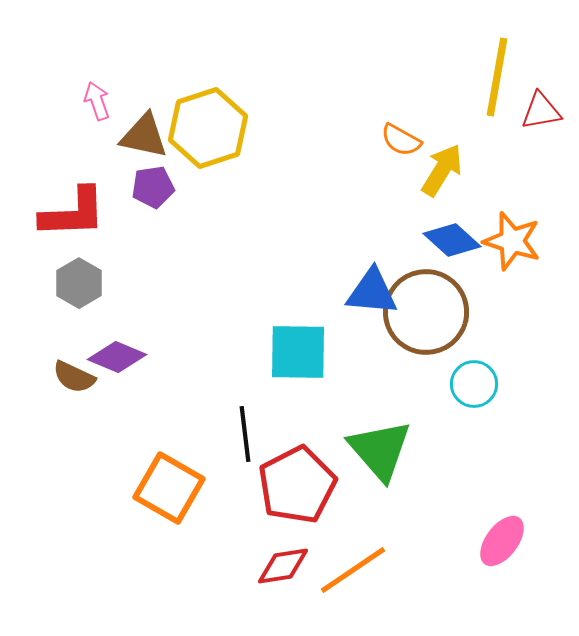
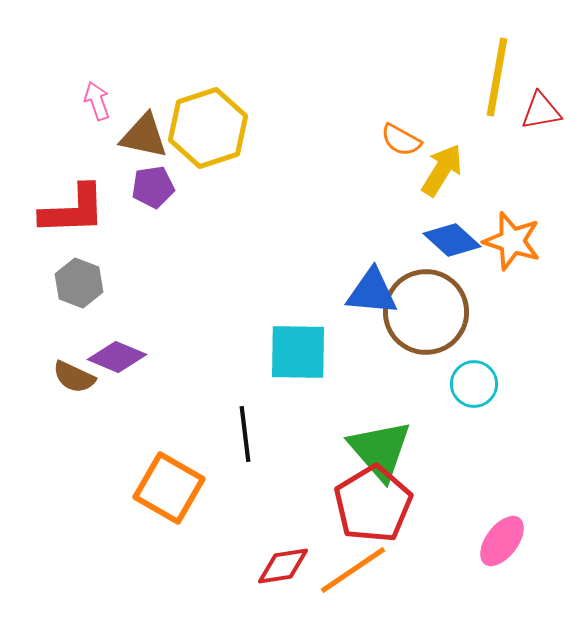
red L-shape: moved 3 px up
gray hexagon: rotated 9 degrees counterclockwise
red pentagon: moved 76 px right, 19 px down; rotated 4 degrees counterclockwise
